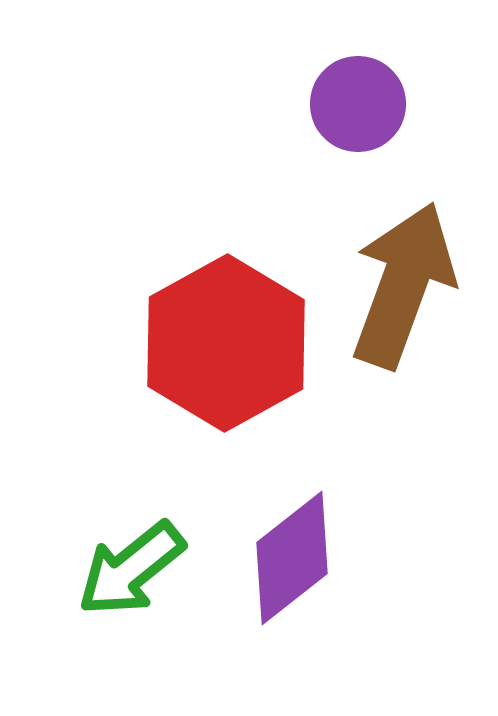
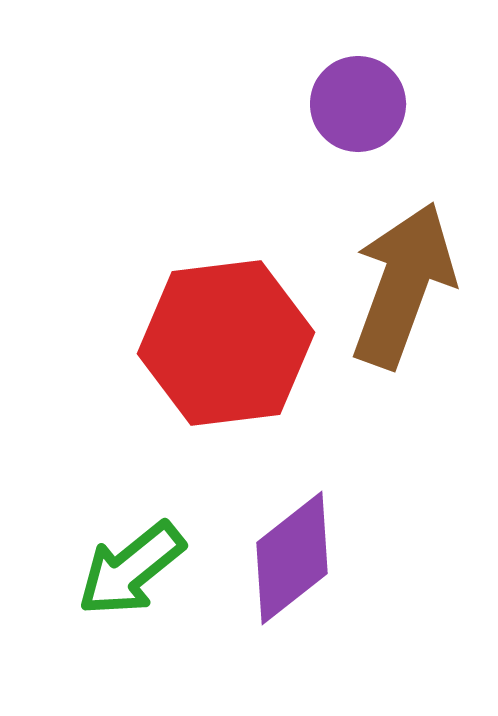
red hexagon: rotated 22 degrees clockwise
